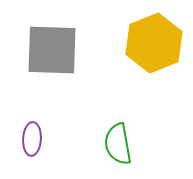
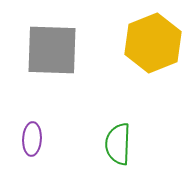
yellow hexagon: moved 1 px left
green semicircle: rotated 12 degrees clockwise
